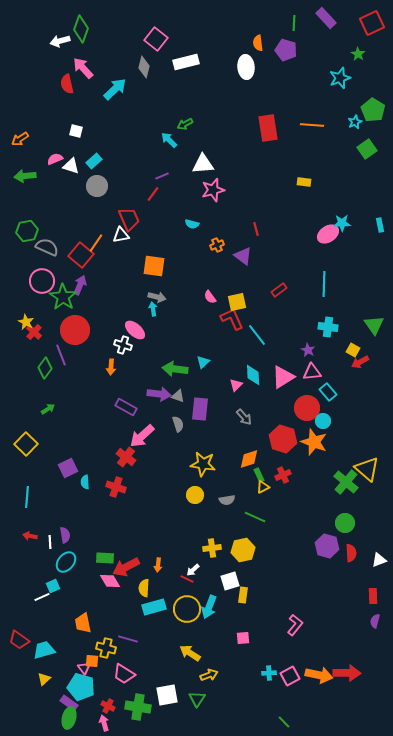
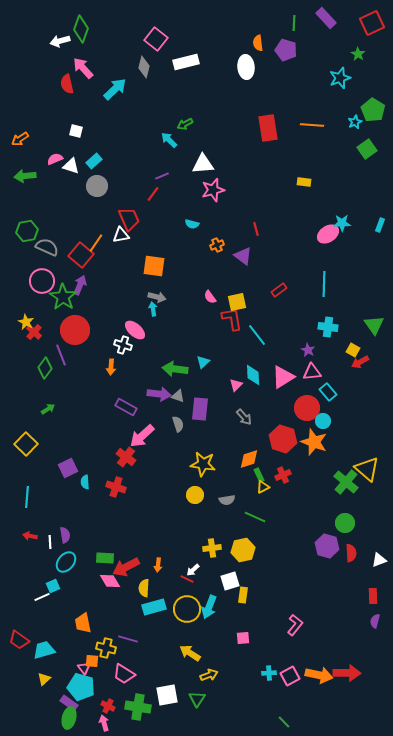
cyan rectangle at (380, 225): rotated 32 degrees clockwise
red L-shape at (232, 319): rotated 15 degrees clockwise
